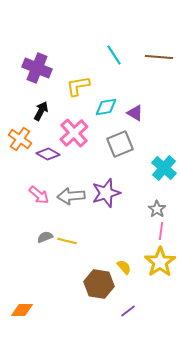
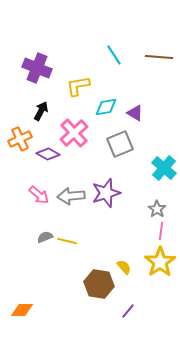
orange cross: rotated 30 degrees clockwise
purple line: rotated 14 degrees counterclockwise
